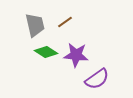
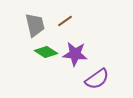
brown line: moved 1 px up
purple star: moved 1 px left, 1 px up
